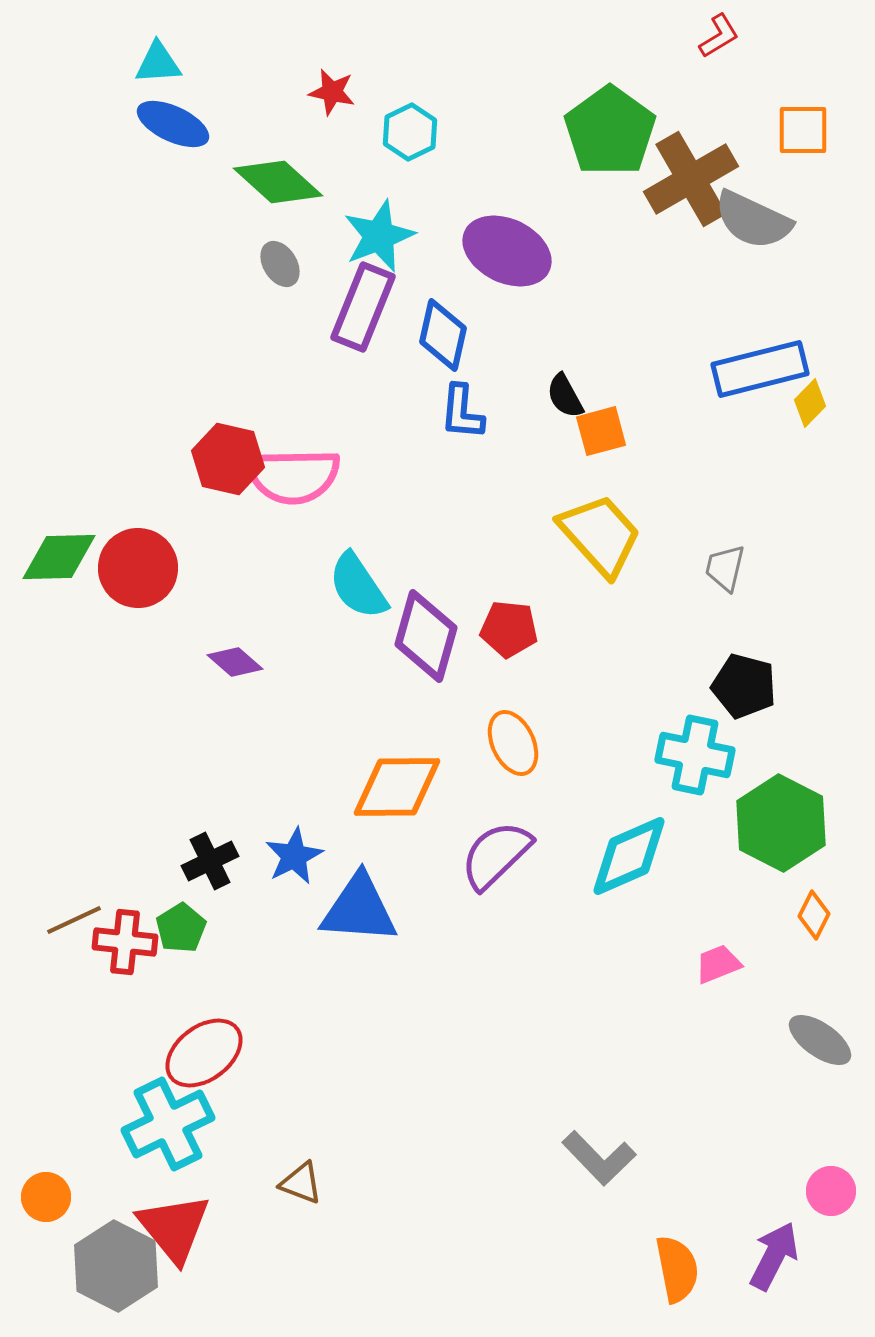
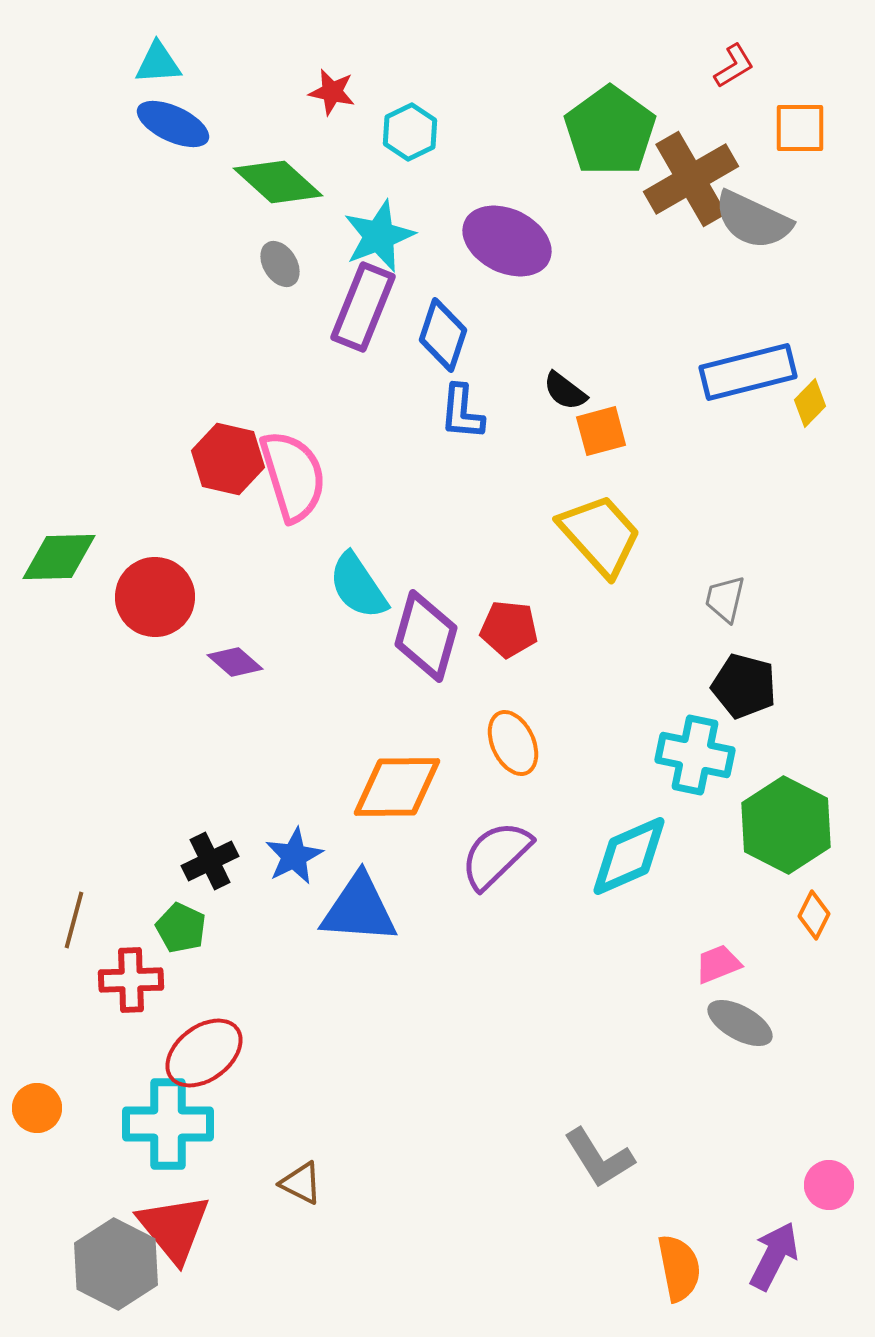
red L-shape at (719, 36): moved 15 px right, 30 px down
orange square at (803, 130): moved 3 px left, 2 px up
purple ellipse at (507, 251): moved 10 px up
blue diamond at (443, 335): rotated 6 degrees clockwise
blue rectangle at (760, 369): moved 12 px left, 3 px down
black semicircle at (565, 396): moved 5 px up; rotated 24 degrees counterclockwise
pink semicircle at (293, 476): rotated 106 degrees counterclockwise
red circle at (138, 568): moved 17 px right, 29 px down
gray trapezoid at (725, 568): moved 31 px down
green hexagon at (781, 823): moved 5 px right, 2 px down
brown line at (74, 920): rotated 50 degrees counterclockwise
green pentagon at (181, 928): rotated 15 degrees counterclockwise
red cross at (125, 942): moved 6 px right, 38 px down; rotated 8 degrees counterclockwise
gray ellipse at (820, 1040): moved 80 px left, 17 px up; rotated 6 degrees counterclockwise
cyan cross at (168, 1124): rotated 26 degrees clockwise
gray L-shape at (599, 1158): rotated 12 degrees clockwise
brown triangle at (301, 1183): rotated 6 degrees clockwise
pink circle at (831, 1191): moved 2 px left, 6 px up
orange circle at (46, 1197): moved 9 px left, 89 px up
gray hexagon at (116, 1266): moved 2 px up
orange semicircle at (677, 1269): moved 2 px right, 1 px up
